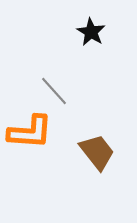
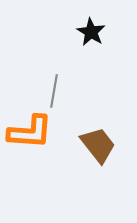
gray line: rotated 52 degrees clockwise
brown trapezoid: moved 1 px right, 7 px up
